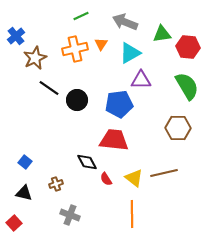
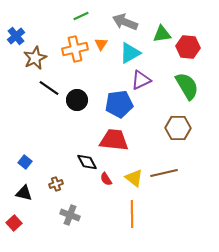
purple triangle: rotated 25 degrees counterclockwise
